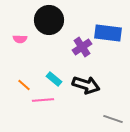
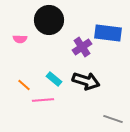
black arrow: moved 4 px up
